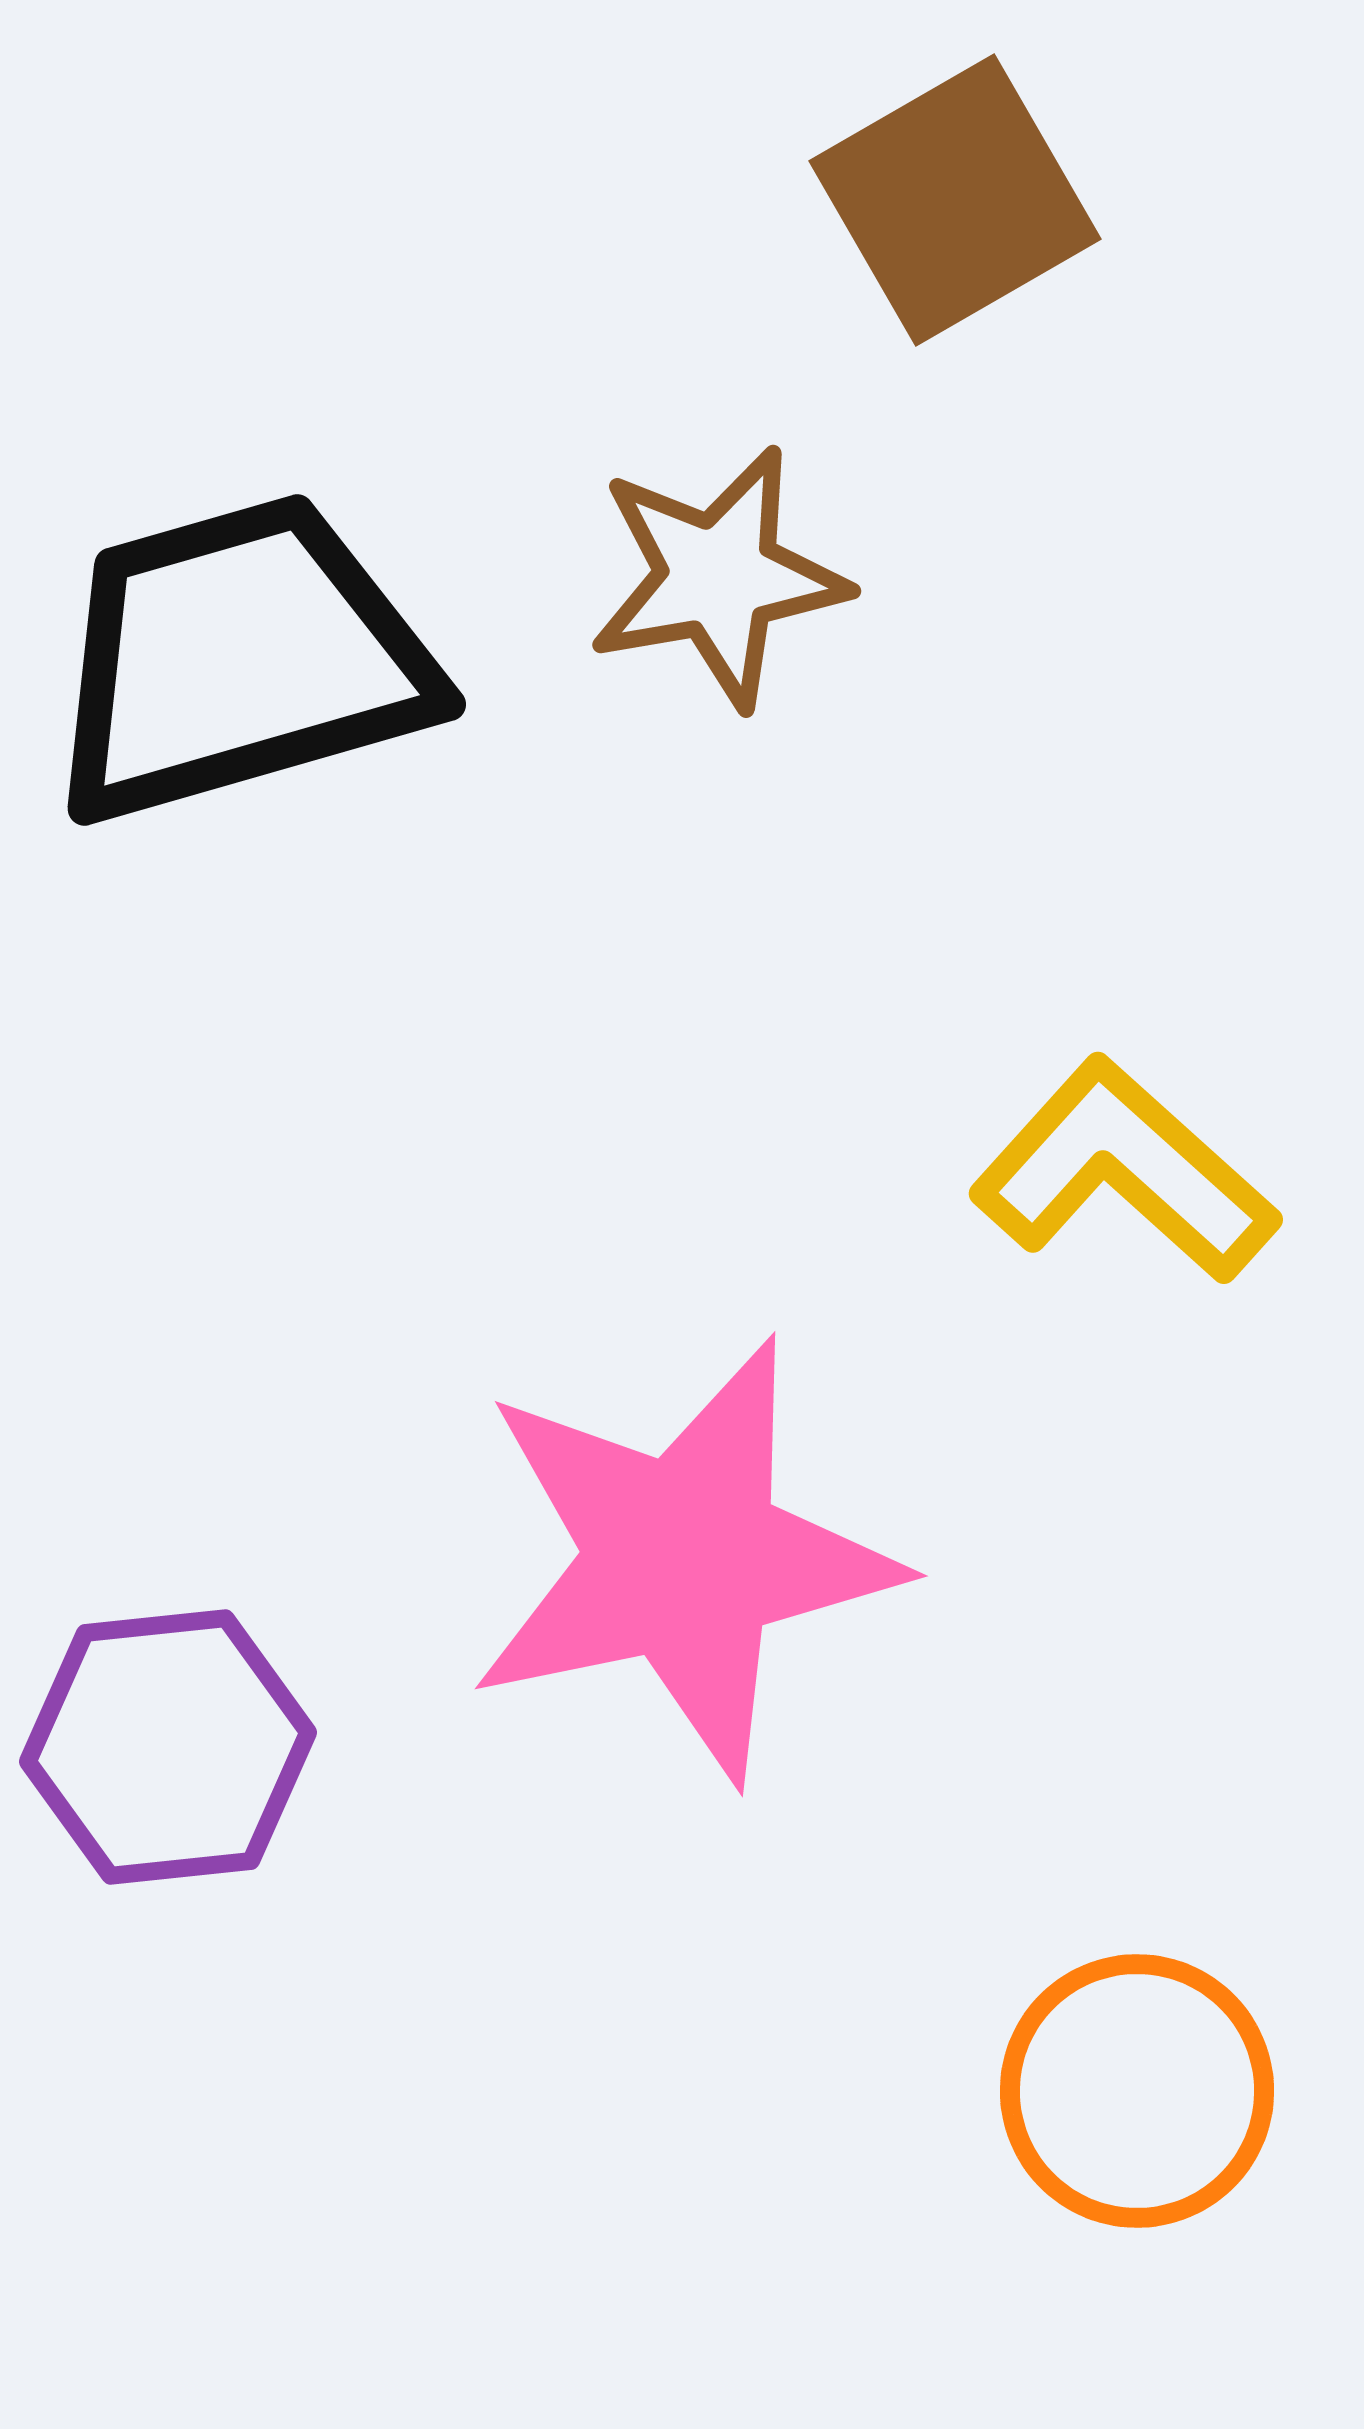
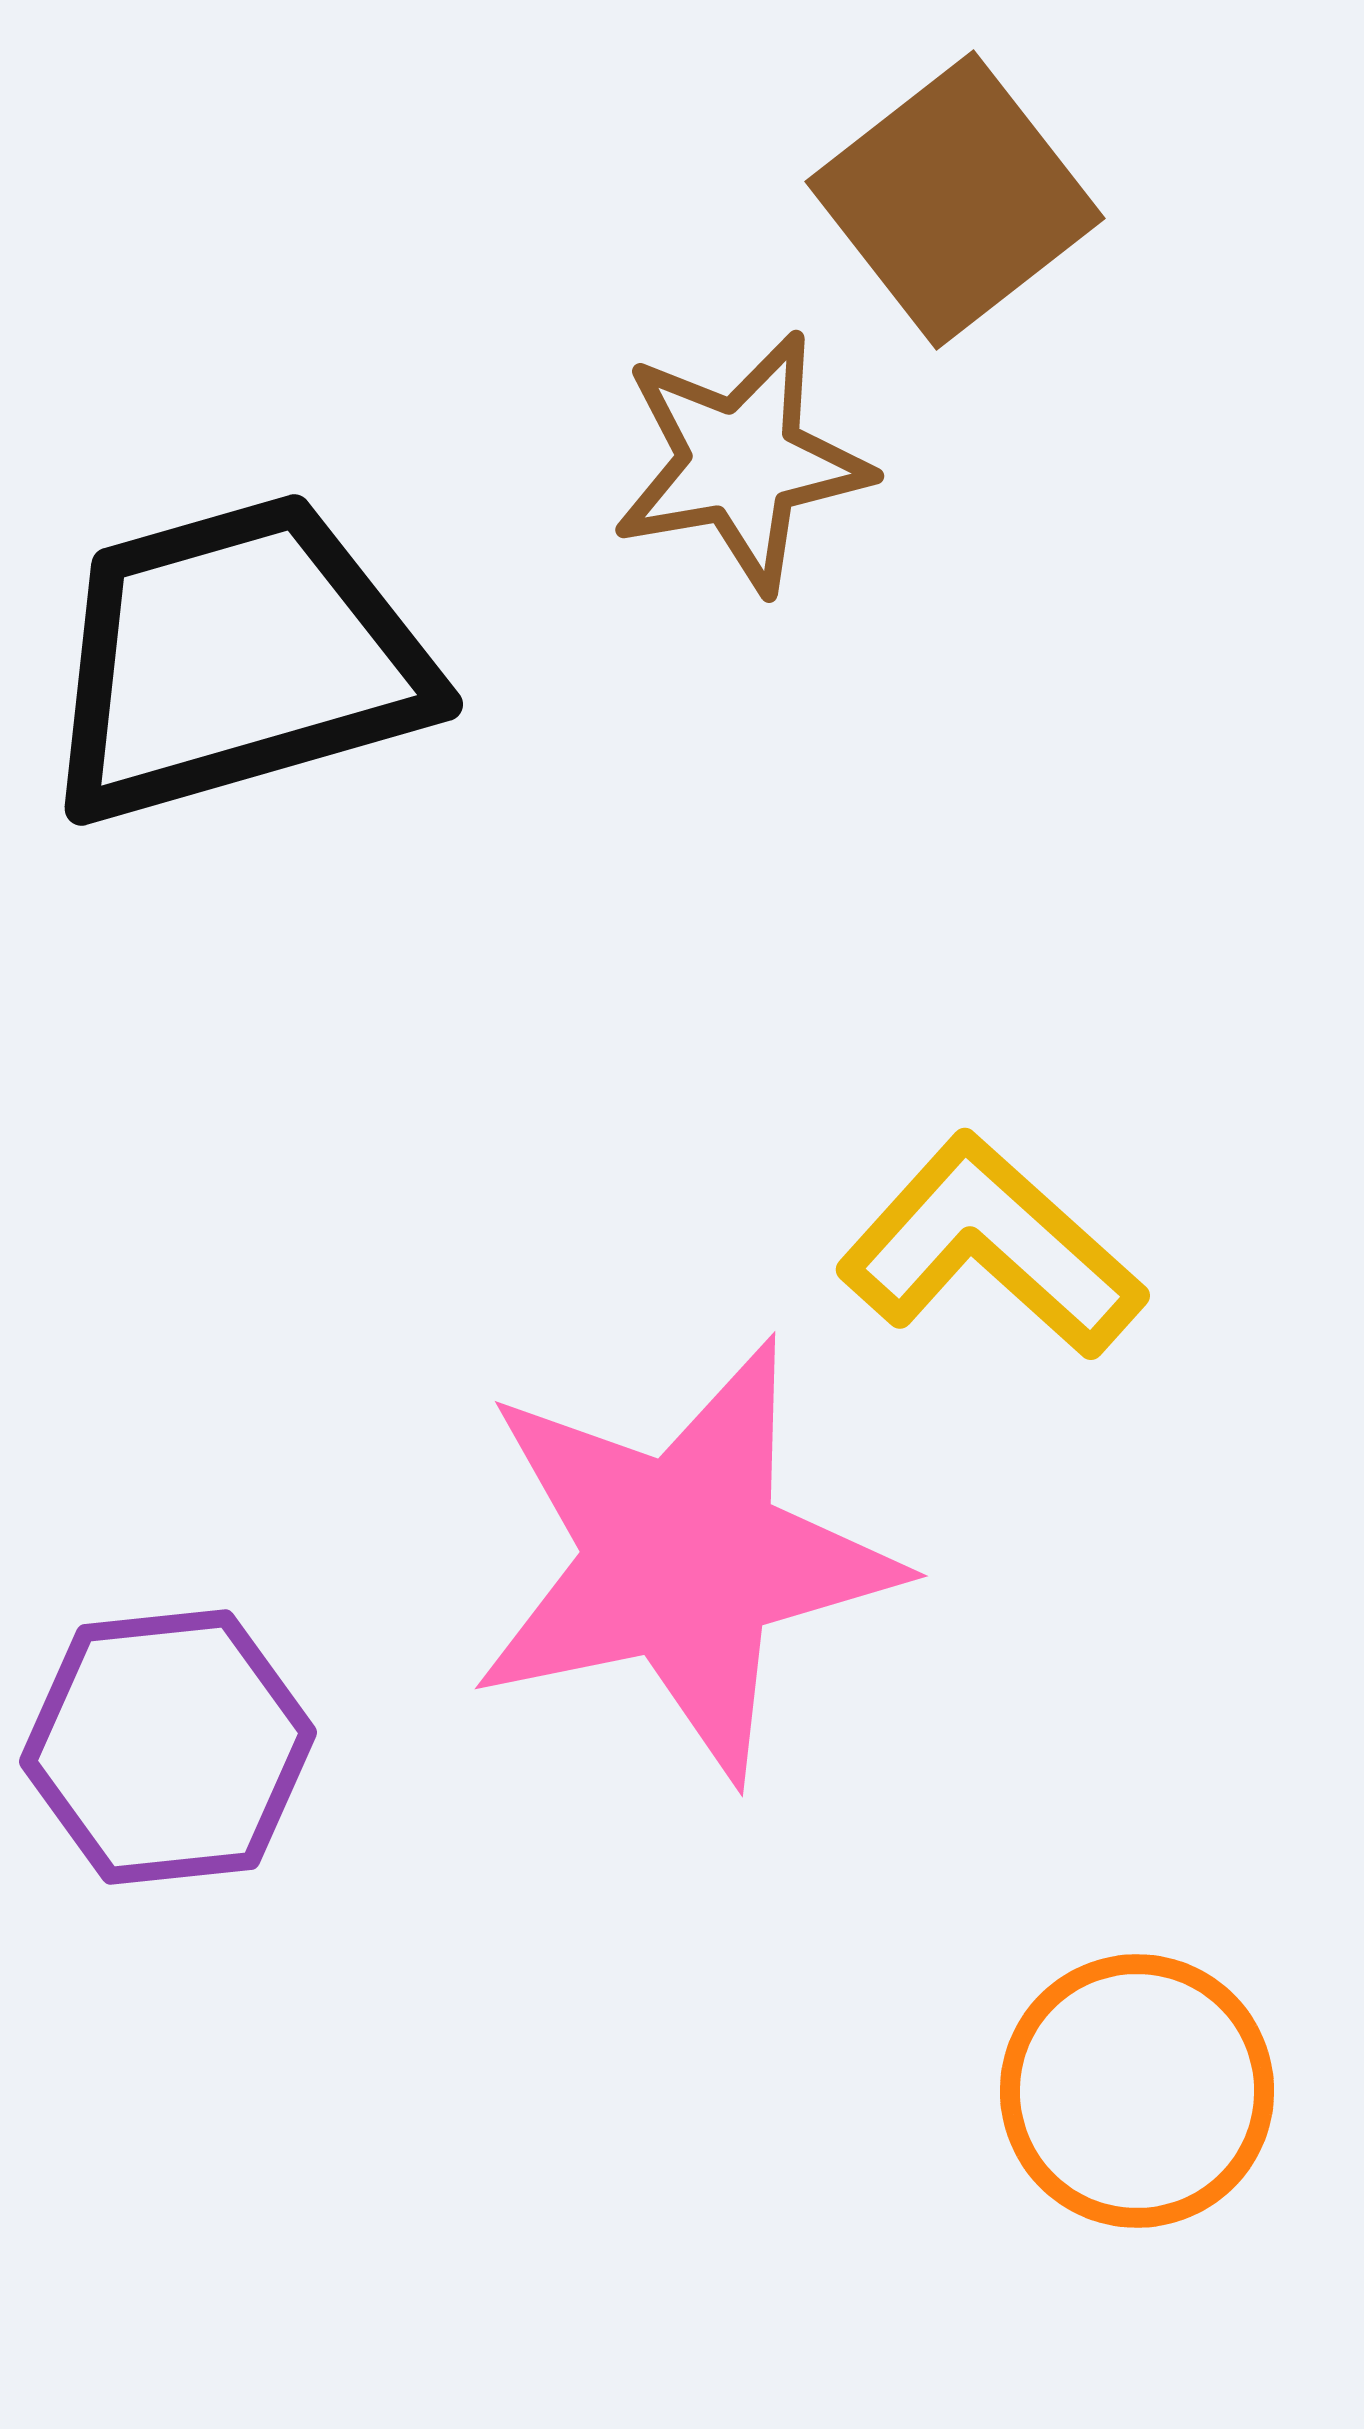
brown square: rotated 8 degrees counterclockwise
brown star: moved 23 px right, 115 px up
black trapezoid: moved 3 px left
yellow L-shape: moved 133 px left, 76 px down
